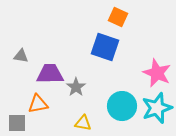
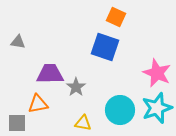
orange square: moved 2 px left
gray triangle: moved 3 px left, 14 px up
cyan circle: moved 2 px left, 4 px down
